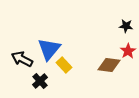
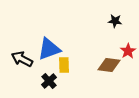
black star: moved 11 px left, 5 px up
blue triangle: rotated 30 degrees clockwise
yellow rectangle: rotated 42 degrees clockwise
black cross: moved 9 px right
